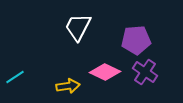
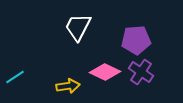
purple cross: moved 4 px left
